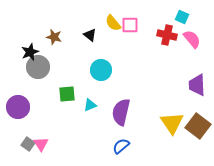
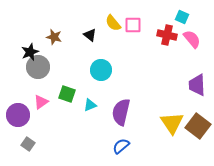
pink square: moved 3 px right
green square: rotated 24 degrees clockwise
purple circle: moved 8 px down
pink triangle: moved 42 px up; rotated 28 degrees clockwise
